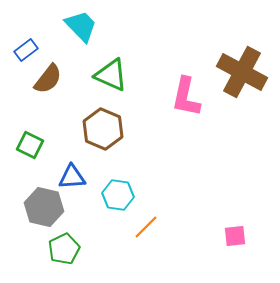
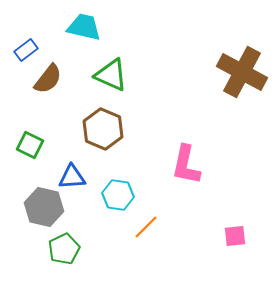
cyan trapezoid: moved 3 px right, 1 px down; rotated 33 degrees counterclockwise
pink L-shape: moved 68 px down
